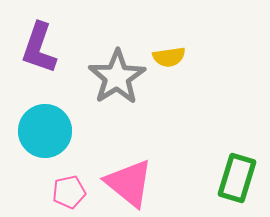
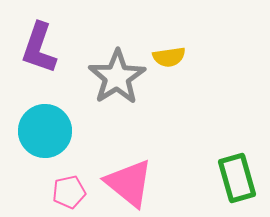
green rectangle: rotated 33 degrees counterclockwise
